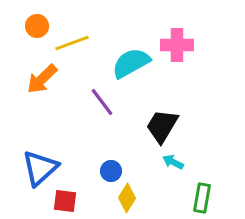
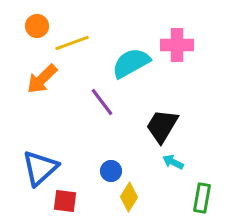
yellow diamond: moved 2 px right, 1 px up
